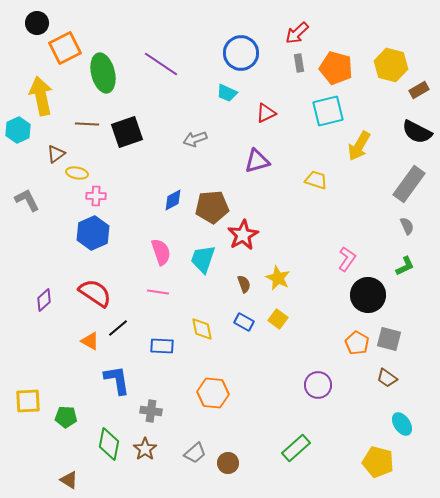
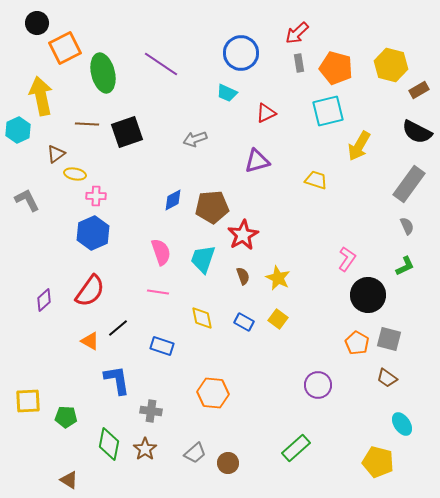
yellow ellipse at (77, 173): moved 2 px left, 1 px down
brown semicircle at (244, 284): moved 1 px left, 8 px up
red semicircle at (95, 293): moved 5 px left, 2 px up; rotated 92 degrees clockwise
yellow diamond at (202, 329): moved 11 px up
blue rectangle at (162, 346): rotated 15 degrees clockwise
